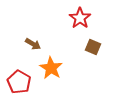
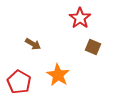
orange star: moved 7 px right, 7 px down
